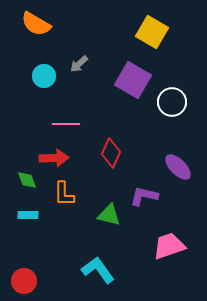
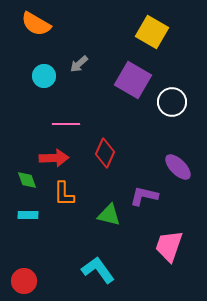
red diamond: moved 6 px left
pink trapezoid: rotated 52 degrees counterclockwise
